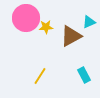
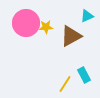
pink circle: moved 5 px down
cyan triangle: moved 2 px left, 6 px up
yellow line: moved 25 px right, 8 px down
